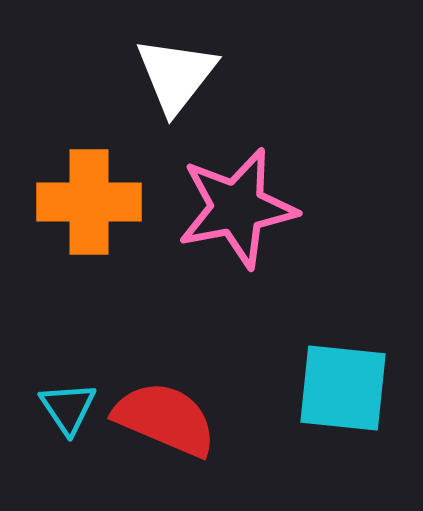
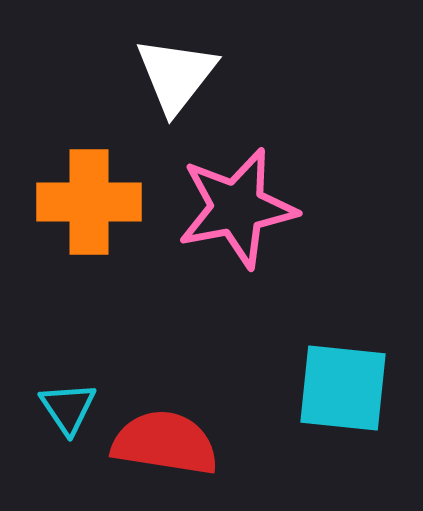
red semicircle: moved 24 px down; rotated 14 degrees counterclockwise
